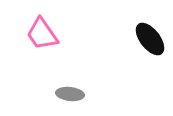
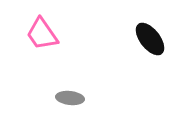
gray ellipse: moved 4 px down
